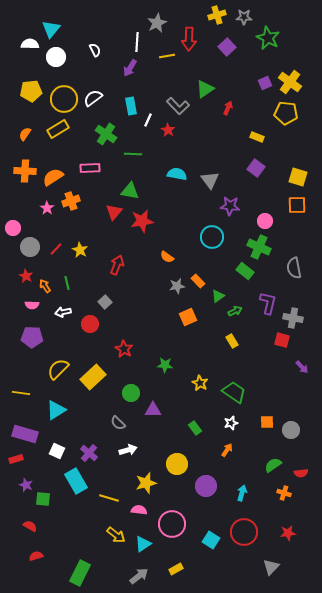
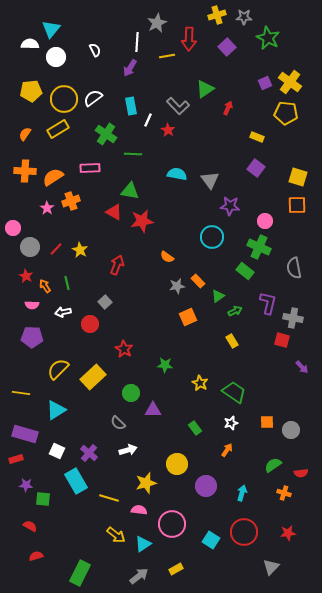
red triangle at (114, 212): rotated 42 degrees counterclockwise
purple star at (26, 485): rotated 16 degrees counterclockwise
